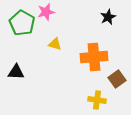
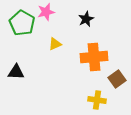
black star: moved 22 px left, 2 px down
yellow triangle: rotated 40 degrees counterclockwise
